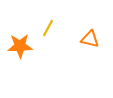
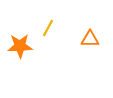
orange triangle: rotated 12 degrees counterclockwise
